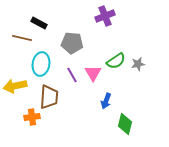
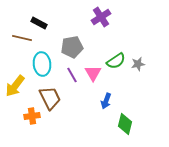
purple cross: moved 4 px left, 1 px down; rotated 12 degrees counterclockwise
gray pentagon: moved 4 px down; rotated 15 degrees counterclockwise
cyan ellipse: moved 1 px right; rotated 15 degrees counterclockwise
yellow arrow: rotated 40 degrees counterclockwise
brown trapezoid: moved 1 px right, 1 px down; rotated 30 degrees counterclockwise
orange cross: moved 1 px up
